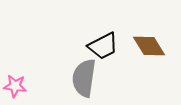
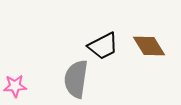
gray semicircle: moved 8 px left, 1 px down
pink star: rotated 10 degrees counterclockwise
